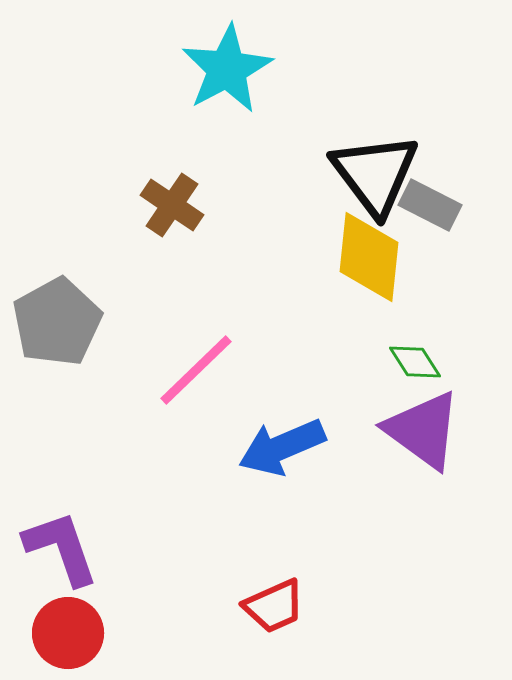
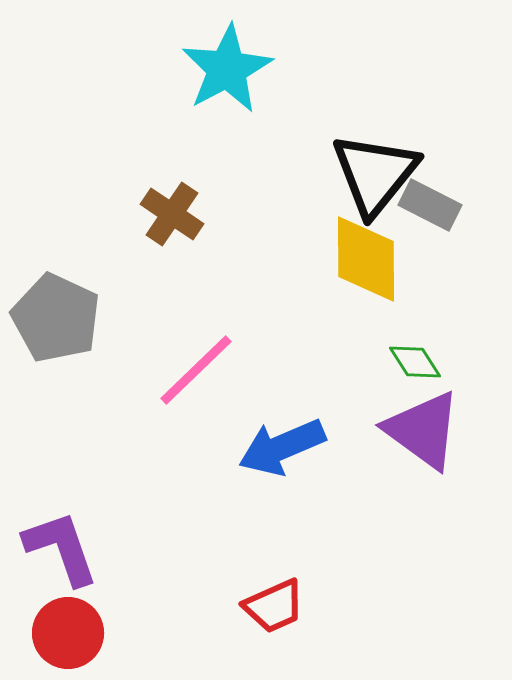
black triangle: rotated 16 degrees clockwise
brown cross: moved 9 px down
yellow diamond: moved 3 px left, 2 px down; rotated 6 degrees counterclockwise
gray pentagon: moved 1 px left, 4 px up; rotated 18 degrees counterclockwise
